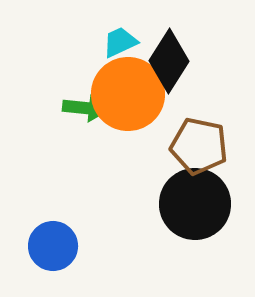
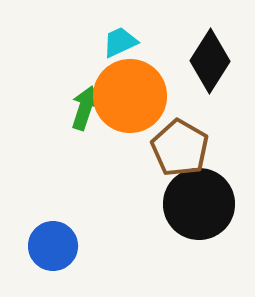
black diamond: moved 41 px right
orange circle: moved 2 px right, 2 px down
green arrow: rotated 78 degrees counterclockwise
brown pentagon: moved 19 px left, 2 px down; rotated 18 degrees clockwise
black circle: moved 4 px right
